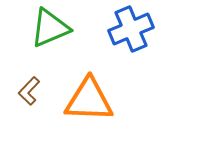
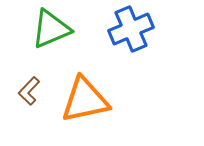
green triangle: moved 1 px right, 1 px down
orange triangle: moved 4 px left; rotated 14 degrees counterclockwise
